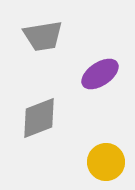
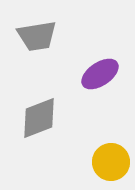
gray trapezoid: moved 6 px left
yellow circle: moved 5 px right
